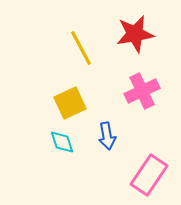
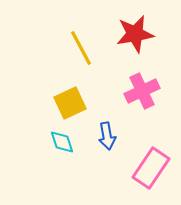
pink rectangle: moved 2 px right, 7 px up
